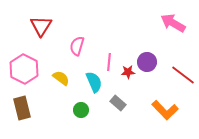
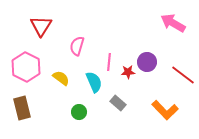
pink hexagon: moved 2 px right, 2 px up
green circle: moved 2 px left, 2 px down
